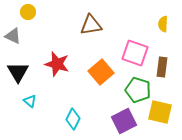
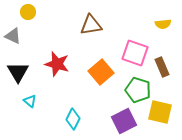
yellow semicircle: rotated 98 degrees counterclockwise
brown rectangle: rotated 30 degrees counterclockwise
